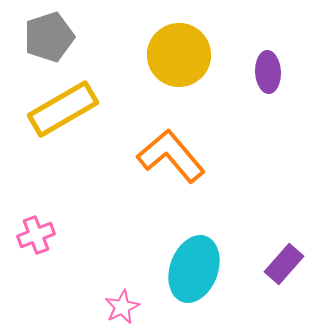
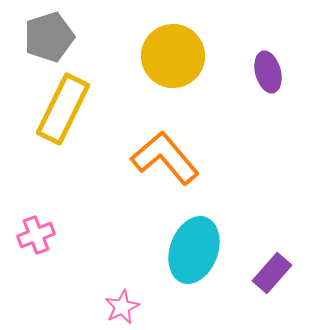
yellow circle: moved 6 px left, 1 px down
purple ellipse: rotated 12 degrees counterclockwise
yellow rectangle: rotated 34 degrees counterclockwise
orange L-shape: moved 6 px left, 2 px down
purple rectangle: moved 12 px left, 9 px down
cyan ellipse: moved 19 px up
